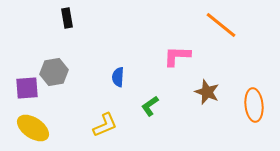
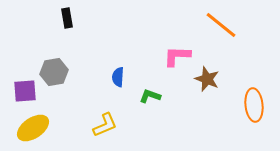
purple square: moved 2 px left, 3 px down
brown star: moved 13 px up
green L-shape: moved 10 px up; rotated 55 degrees clockwise
yellow ellipse: rotated 68 degrees counterclockwise
